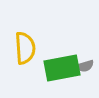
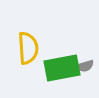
yellow semicircle: moved 3 px right
